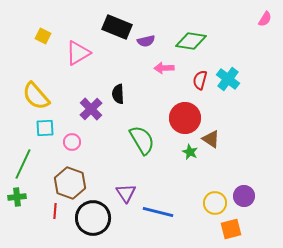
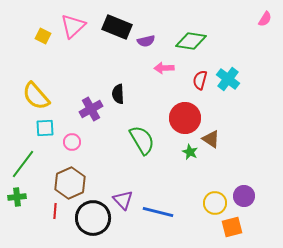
pink triangle: moved 5 px left, 27 px up; rotated 12 degrees counterclockwise
purple cross: rotated 15 degrees clockwise
green line: rotated 12 degrees clockwise
brown hexagon: rotated 16 degrees clockwise
purple triangle: moved 3 px left, 7 px down; rotated 10 degrees counterclockwise
orange square: moved 1 px right, 2 px up
